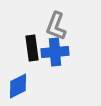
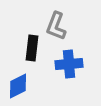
black rectangle: rotated 15 degrees clockwise
blue cross: moved 14 px right, 12 px down
